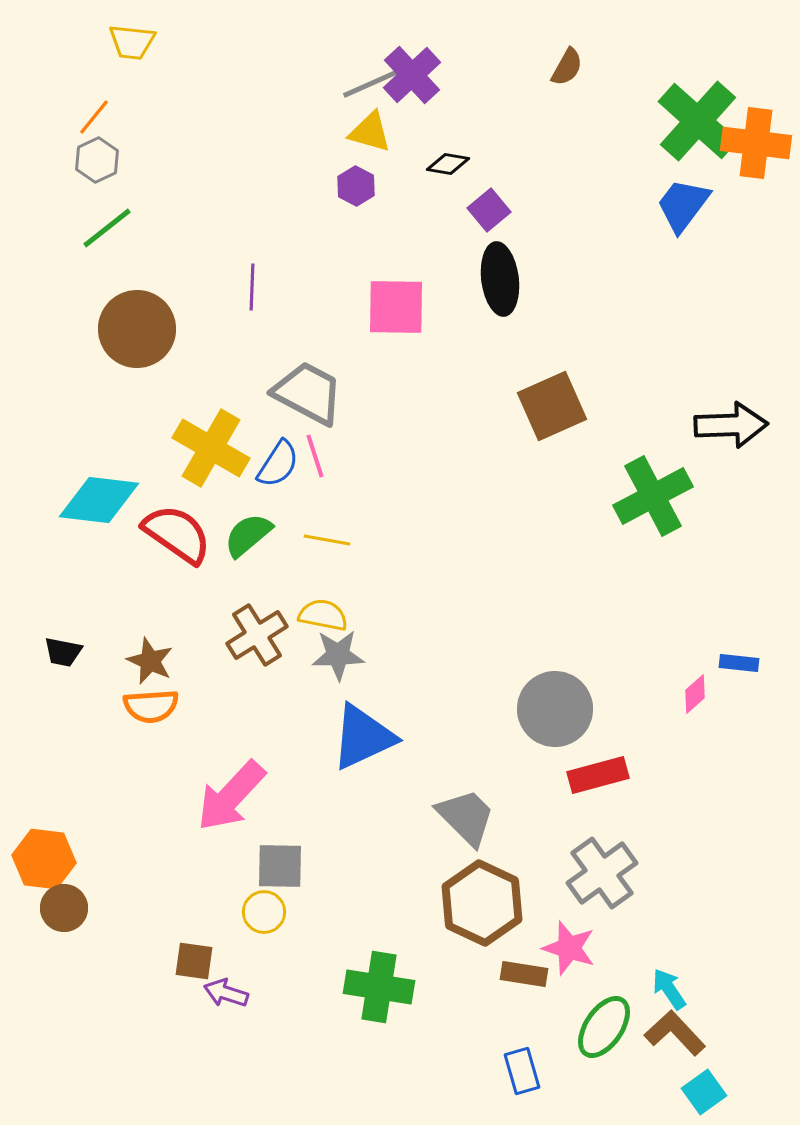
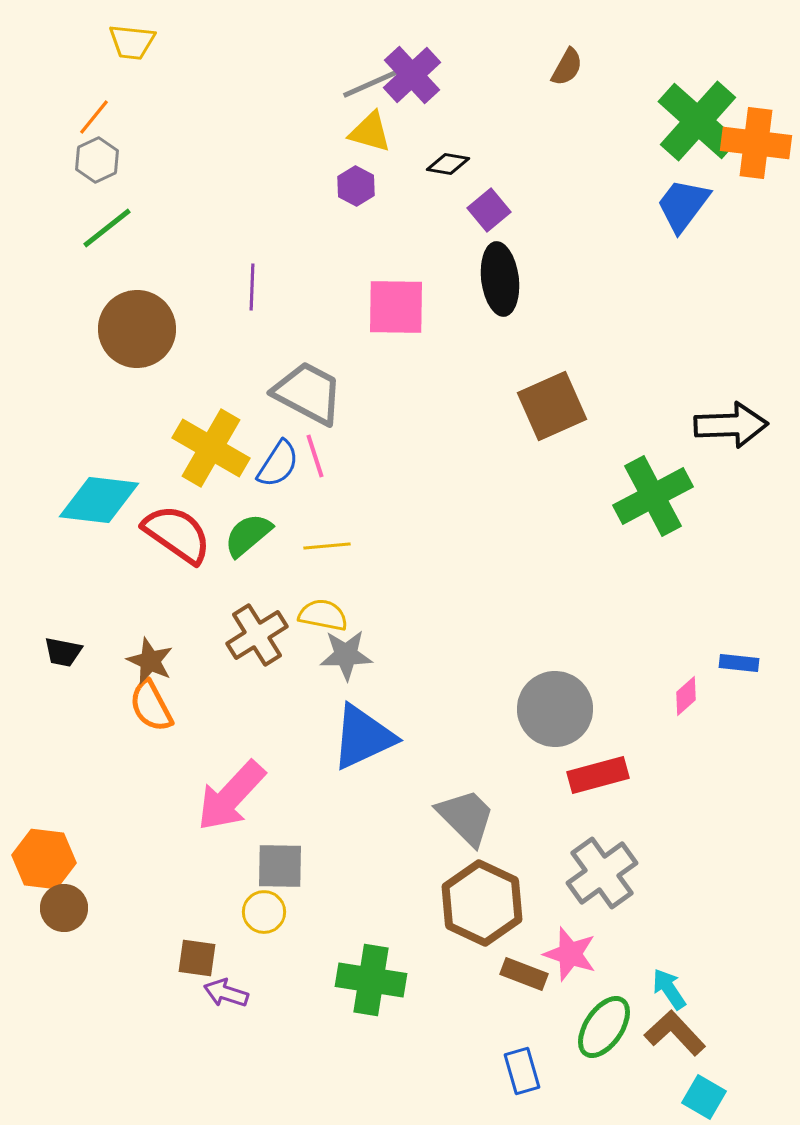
yellow line at (327, 540): moved 6 px down; rotated 15 degrees counterclockwise
gray star at (338, 655): moved 8 px right
pink diamond at (695, 694): moved 9 px left, 2 px down
orange semicircle at (151, 706): rotated 66 degrees clockwise
pink star at (569, 948): moved 1 px right, 6 px down
brown square at (194, 961): moved 3 px right, 3 px up
brown rectangle at (524, 974): rotated 12 degrees clockwise
green cross at (379, 987): moved 8 px left, 7 px up
cyan square at (704, 1092): moved 5 px down; rotated 24 degrees counterclockwise
